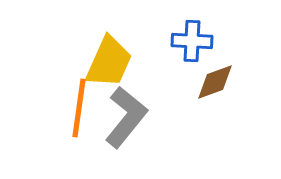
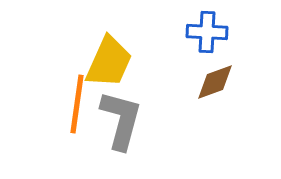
blue cross: moved 15 px right, 9 px up
orange line: moved 2 px left, 4 px up
gray L-shape: moved 5 px left, 3 px down; rotated 24 degrees counterclockwise
